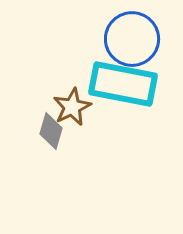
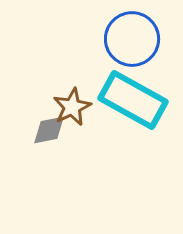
cyan rectangle: moved 10 px right, 16 px down; rotated 18 degrees clockwise
gray diamond: moved 2 px left, 1 px up; rotated 63 degrees clockwise
